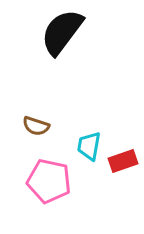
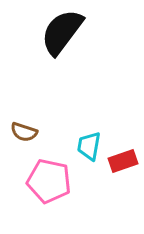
brown semicircle: moved 12 px left, 6 px down
